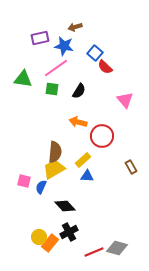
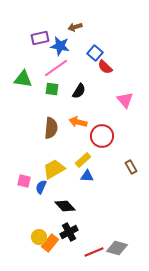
blue star: moved 4 px left
brown semicircle: moved 4 px left, 24 px up
